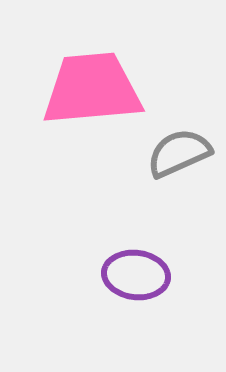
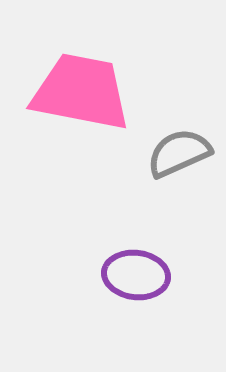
pink trapezoid: moved 11 px left, 3 px down; rotated 16 degrees clockwise
